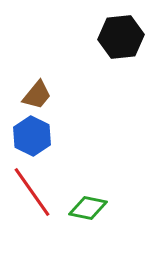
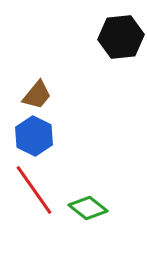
blue hexagon: moved 2 px right
red line: moved 2 px right, 2 px up
green diamond: rotated 27 degrees clockwise
